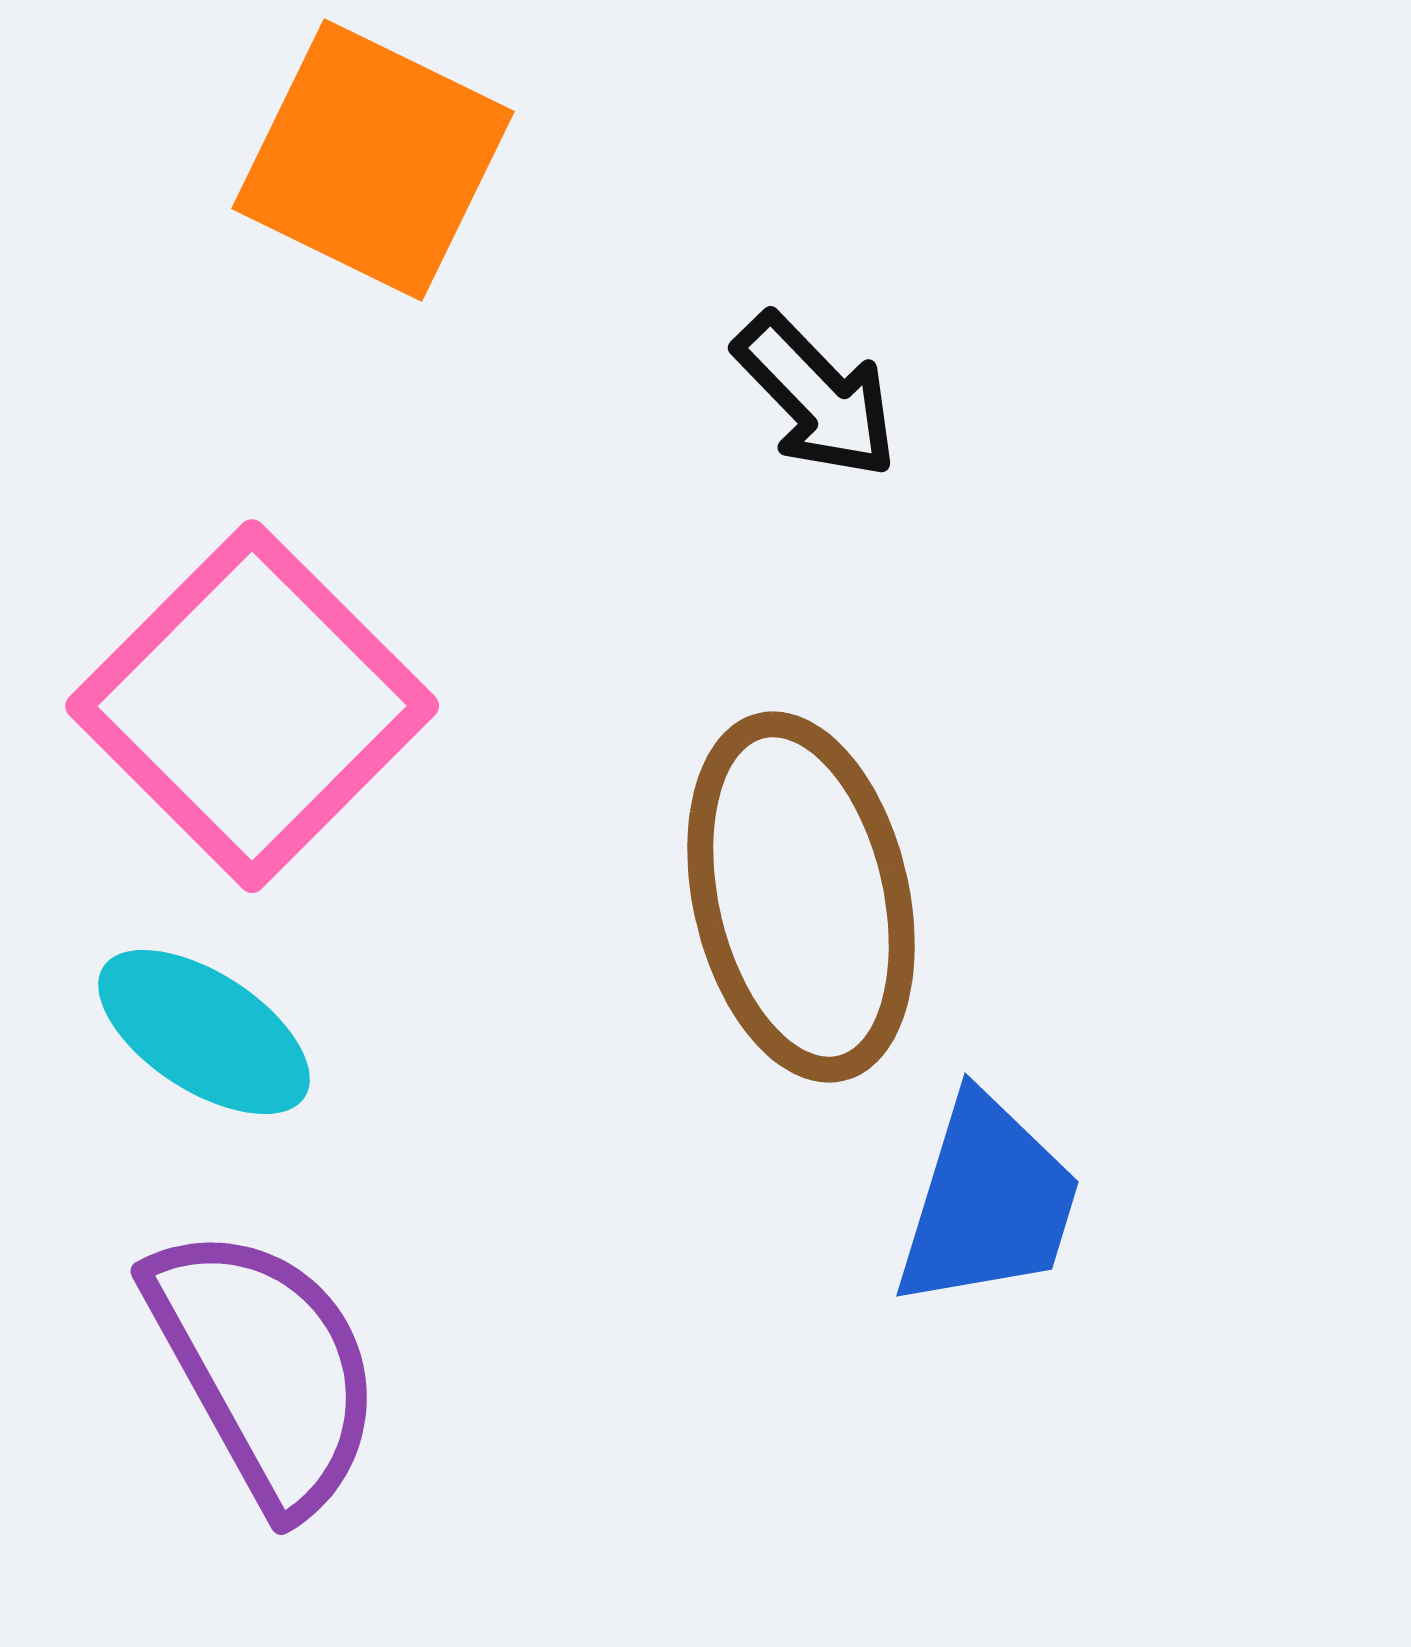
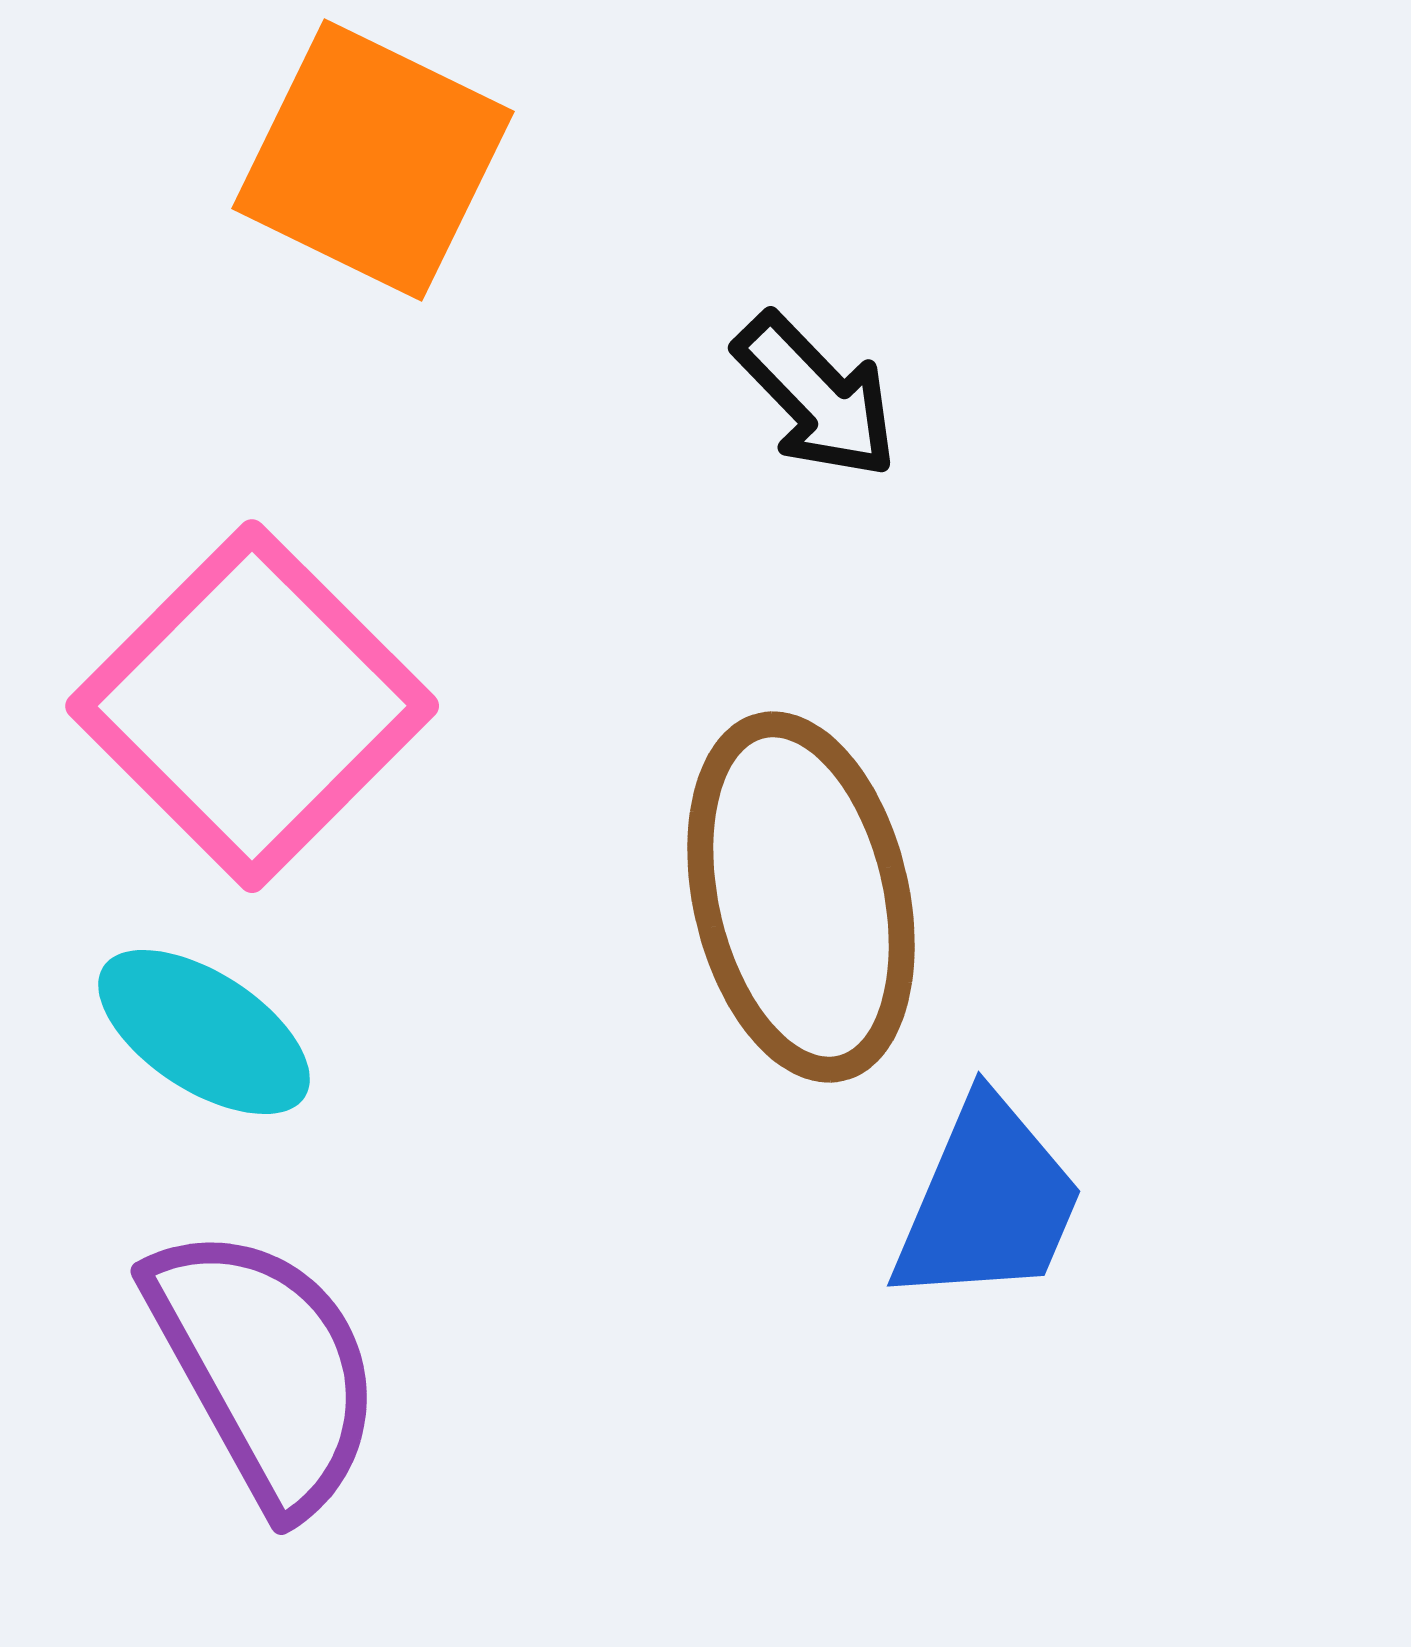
blue trapezoid: rotated 6 degrees clockwise
